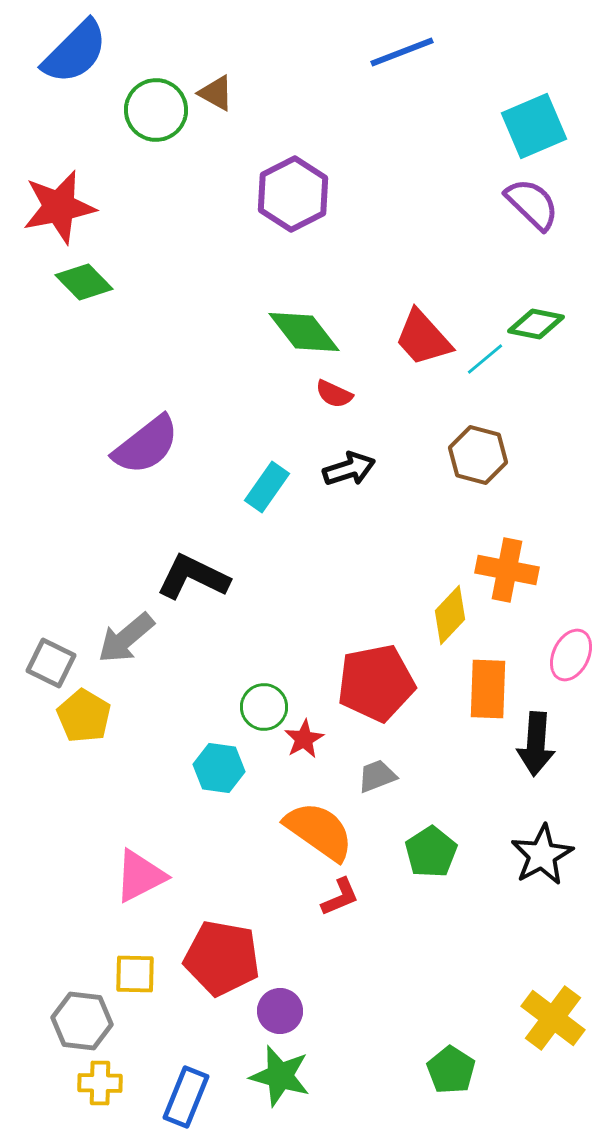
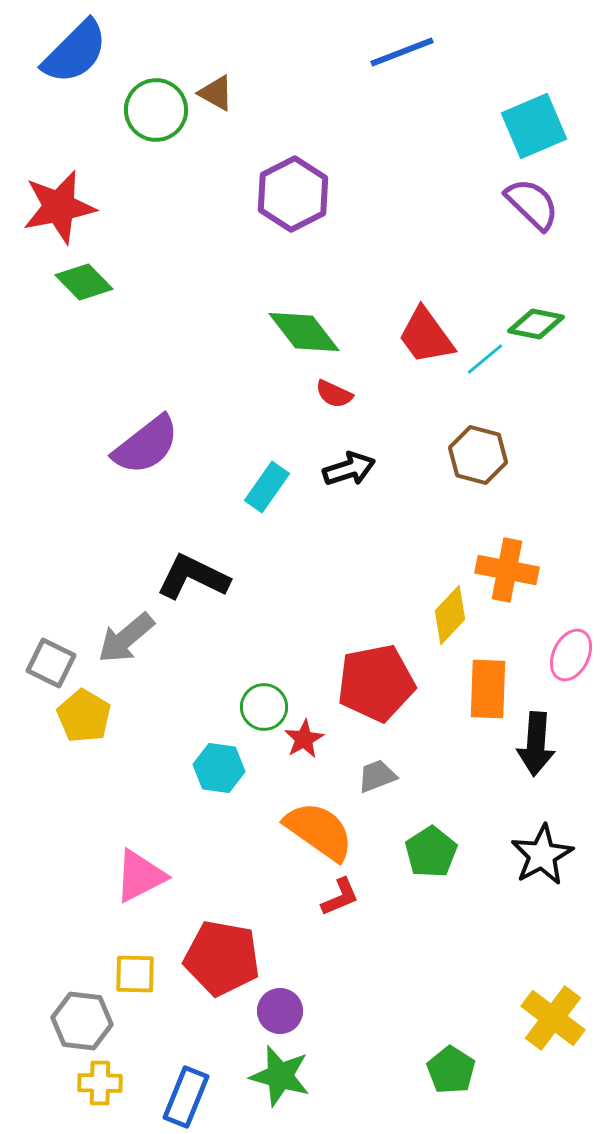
red trapezoid at (423, 338): moved 3 px right, 2 px up; rotated 6 degrees clockwise
